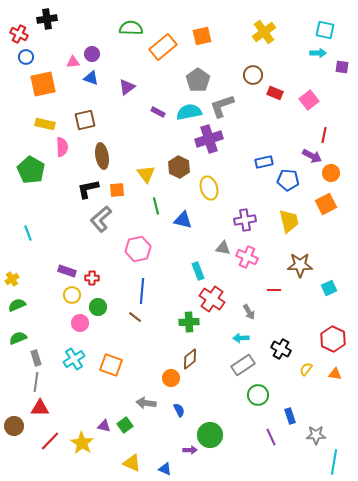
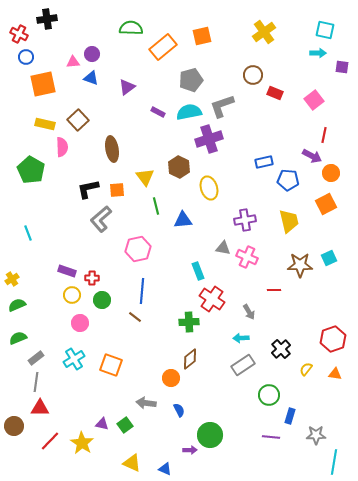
gray pentagon at (198, 80): moved 7 px left; rotated 20 degrees clockwise
pink square at (309, 100): moved 5 px right
brown square at (85, 120): moved 7 px left; rotated 30 degrees counterclockwise
brown ellipse at (102, 156): moved 10 px right, 7 px up
yellow triangle at (146, 174): moved 1 px left, 3 px down
blue triangle at (183, 220): rotated 18 degrees counterclockwise
cyan square at (329, 288): moved 30 px up
green circle at (98, 307): moved 4 px right, 7 px up
red hexagon at (333, 339): rotated 15 degrees clockwise
black cross at (281, 349): rotated 18 degrees clockwise
gray rectangle at (36, 358): rotated 70 degrees clockwise
green circle at (258, 395): moved 11 px right
blue rectangle at (290, 416): rotated 35 degrees clockwise
purple triangle at (104, 426): moved 2 px left, 2 px up
purple line at (271, 437): rotated 60 degrees counterclockwise
